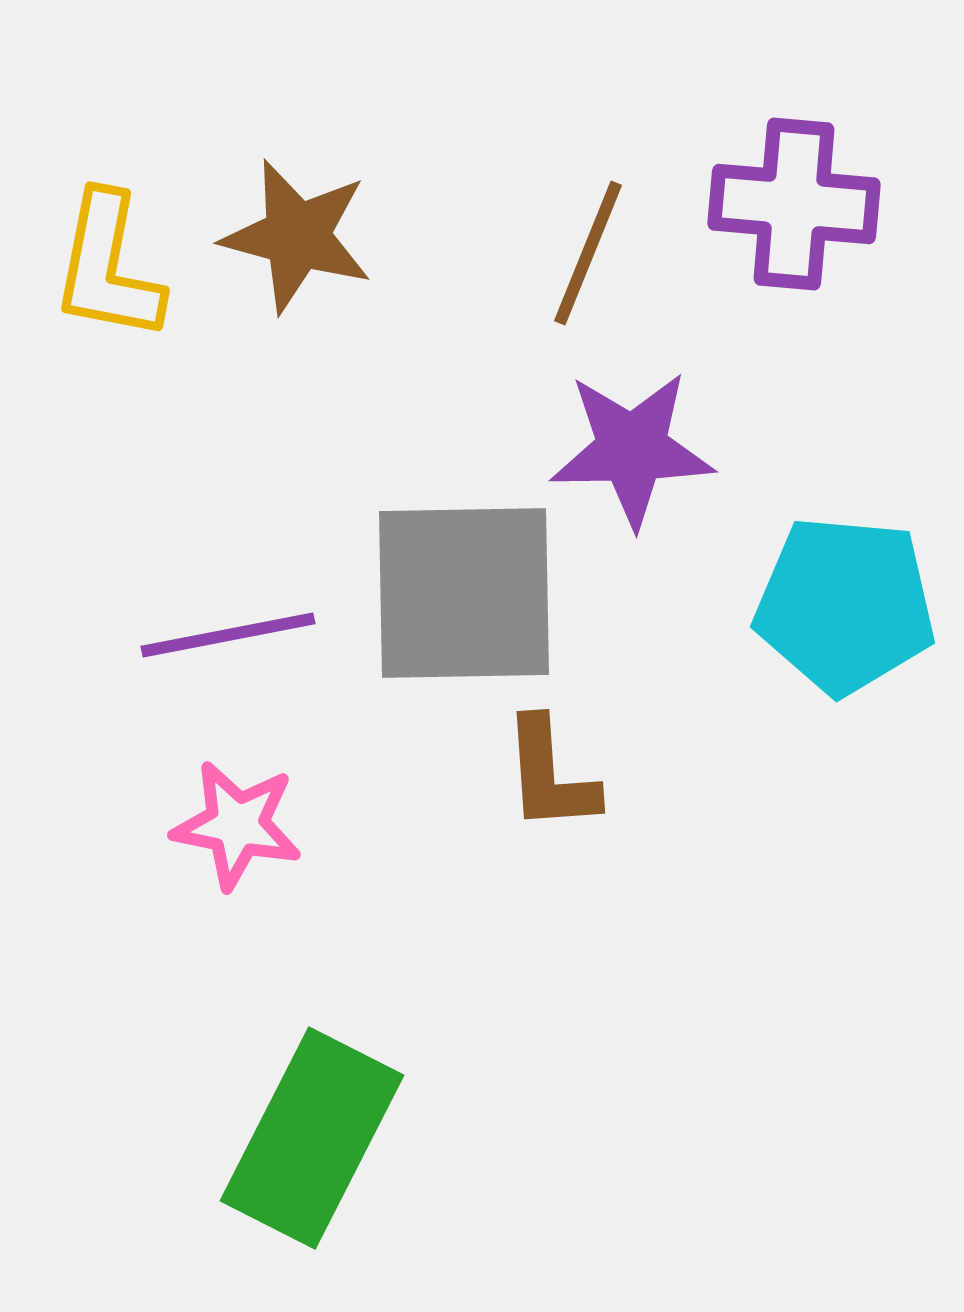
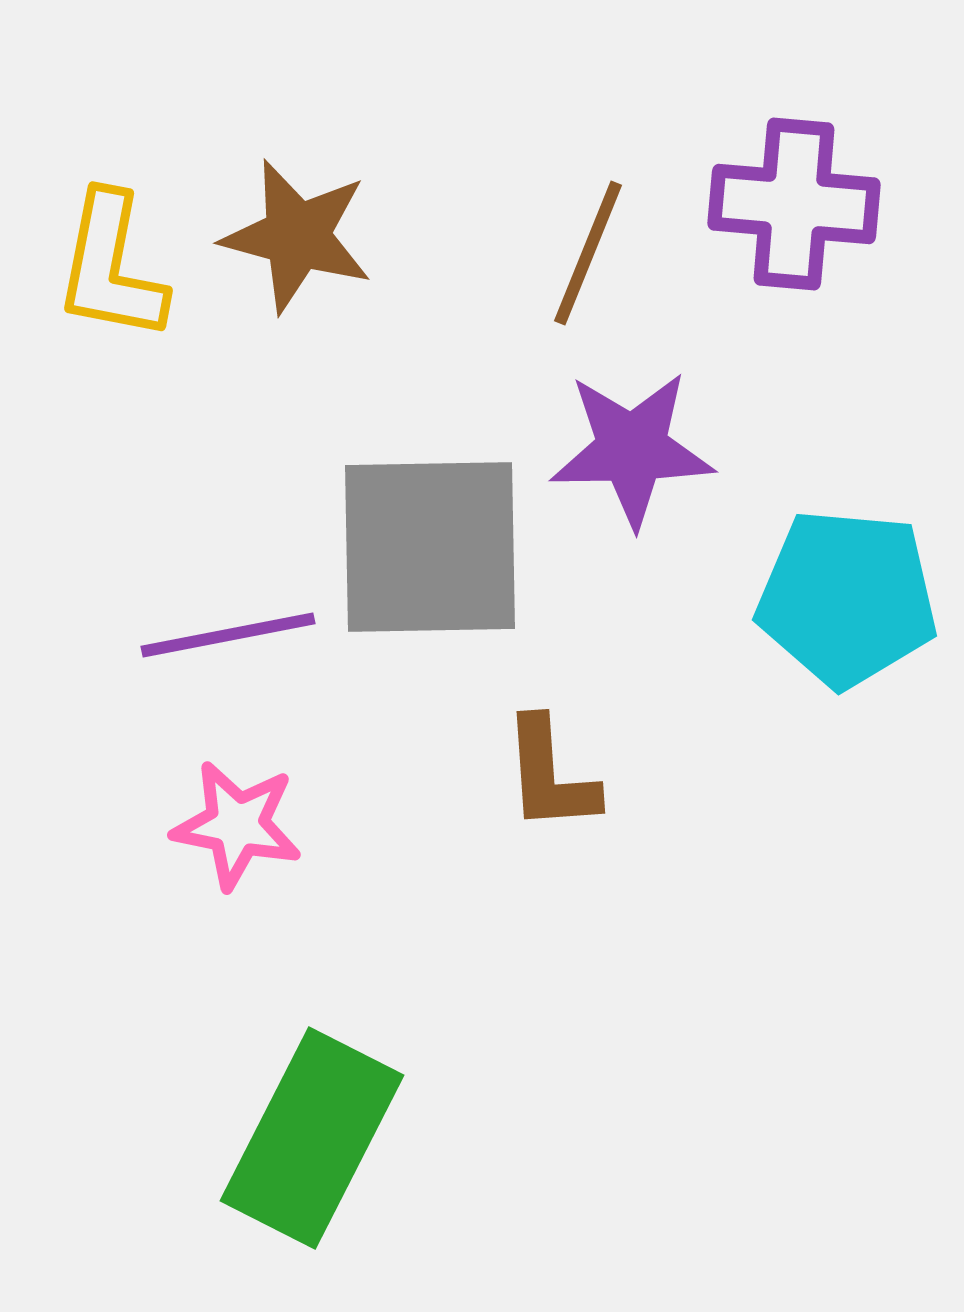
yellow L-shape: moved 3 px right
gray square: moved 34 px left, 46 px up
cyan pentagon: moved 2 px right, 7 px up
